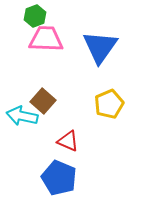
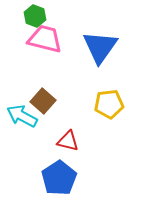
green hexagon: rotated 20 degrees counterclockwise
pink trapezoid: moved 1 px left; rotated 12 degrees clockwise
yellow pentagon: rotated 16 degrees clockwise
cyan arrow: rotated 16 degrees clockwise
red triangle: rotated 10 degrees counterclockwise
blue pentagon: rotated 16 degrees clockwise
